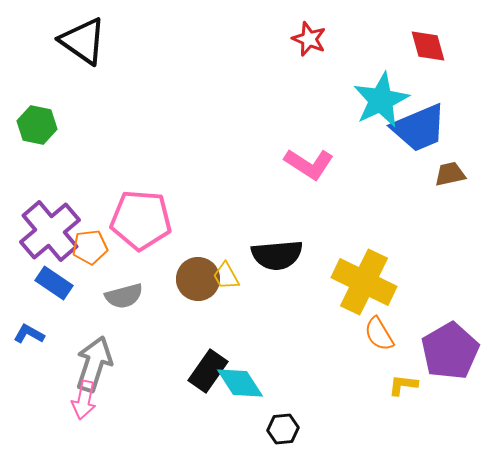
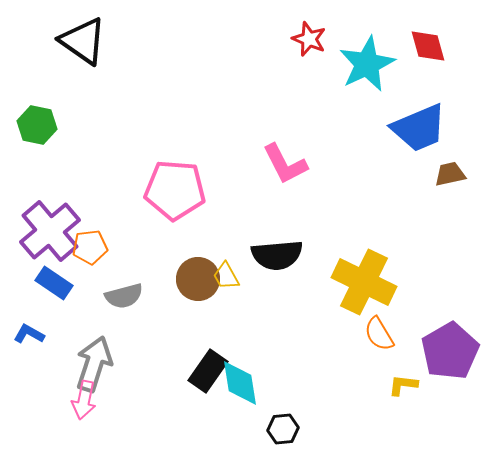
cyan star: moved 14 px left, 36 px up
pink L-shape: moved 24 px left; rotated 30 degrees clockwise
pink pentagon: moved 34 px right, 30 px up
cyan diamond: rotated 24 degrees clockwise
